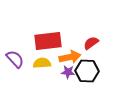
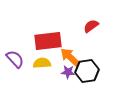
red semicircle: moved 17 px up
orange arrow: rotated 125 degrees counterclockwise
black hexagon: rotated 10 degrees counterclockwise
